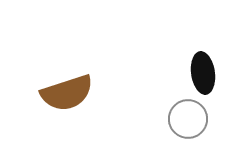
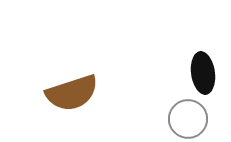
brown semicircle: moved 5 px right
